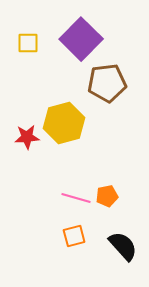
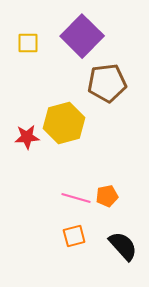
purple square: moved 1 px right, 3 px up
